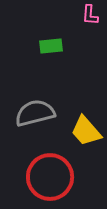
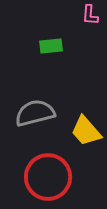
red circle: moved 2 px left
